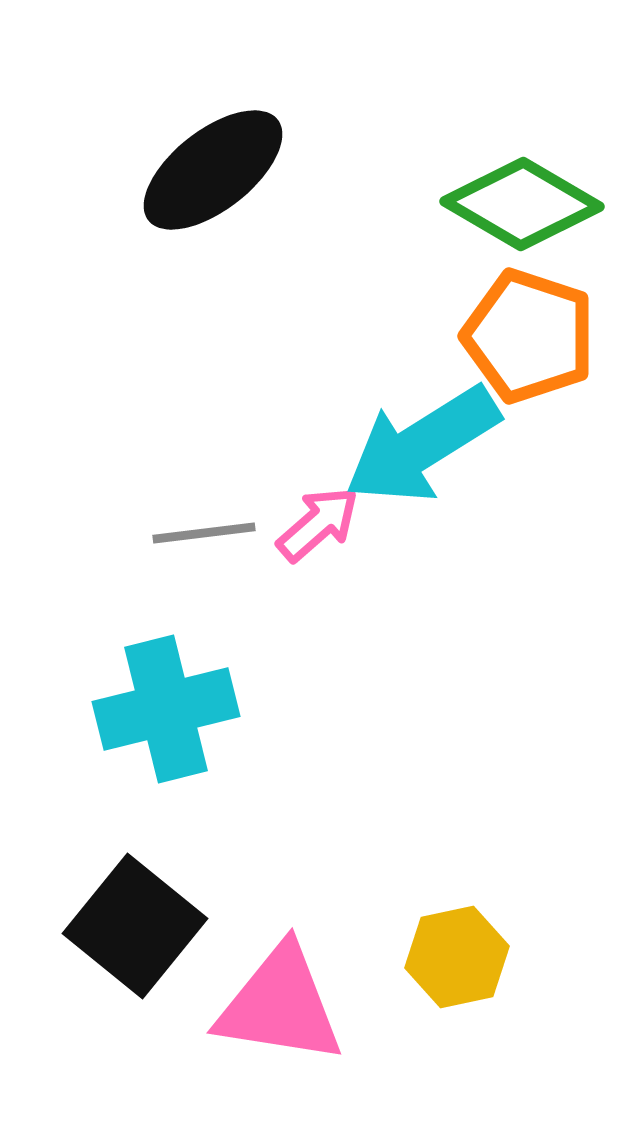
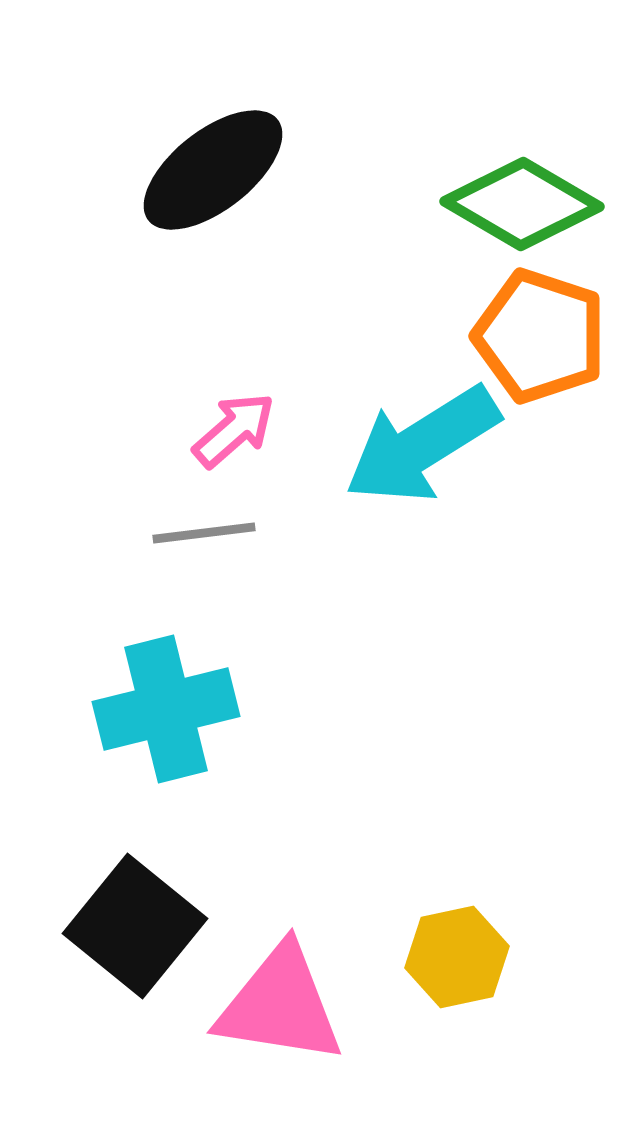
orange pentagon: moved 11 px right
pink arrow: moved 84 px left, 94 px up
